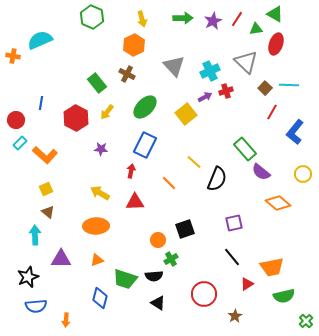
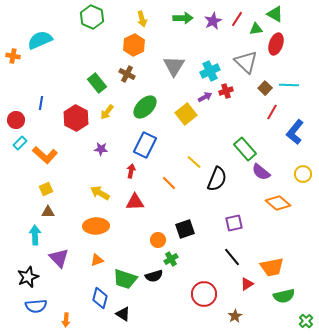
gray triangle at (174, 66): rotated 15 degrees clockwise
brown triangle at (48, 212): rotated 40 degrees counterclockwise
purple triangle at (61, 259): moved 2 px left, 1 px up; rotated 45 degrees clockwise
black semicircle at (154, 276): rotated 12 degrees counterclockwise
black triangle at (158, 303): moved 35 px left, 11 px down
